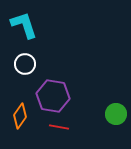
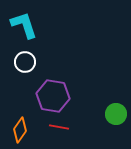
white circle: moved 2 px up
orange diamond: moved 14 px down
